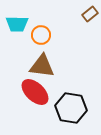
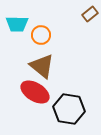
brown triangle: rotated 32 degrees clockwise
red ellipse: rotated 12 degrees counterclockwise
black hexagon: moved 2 px left, 1 px down
